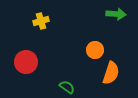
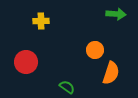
yellow cross: rotated 14 degrees clockwise
